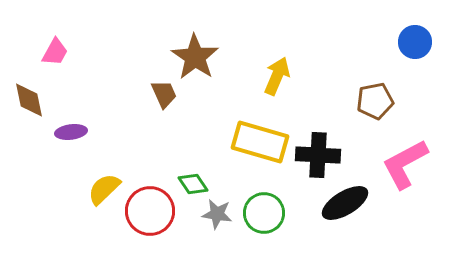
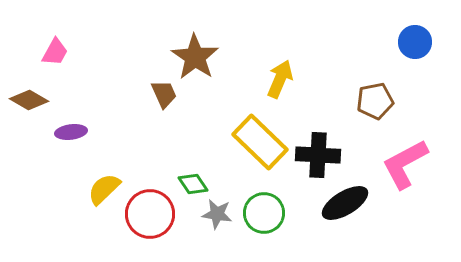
yellow arrow: moved 3 px right, 3 px down
brown diamond: rotated 48 degrees counterclockwise
yellow rectangle: rotated 28 degrees clockwise
red circle: moved 3 px down
